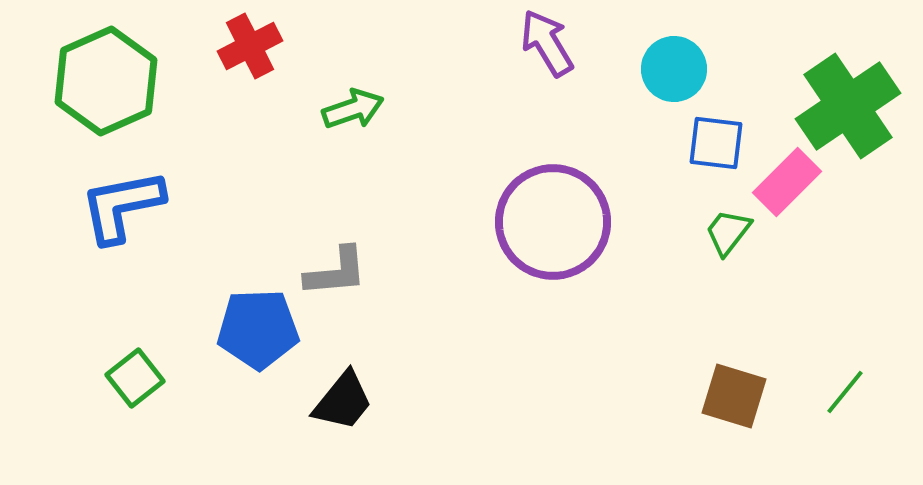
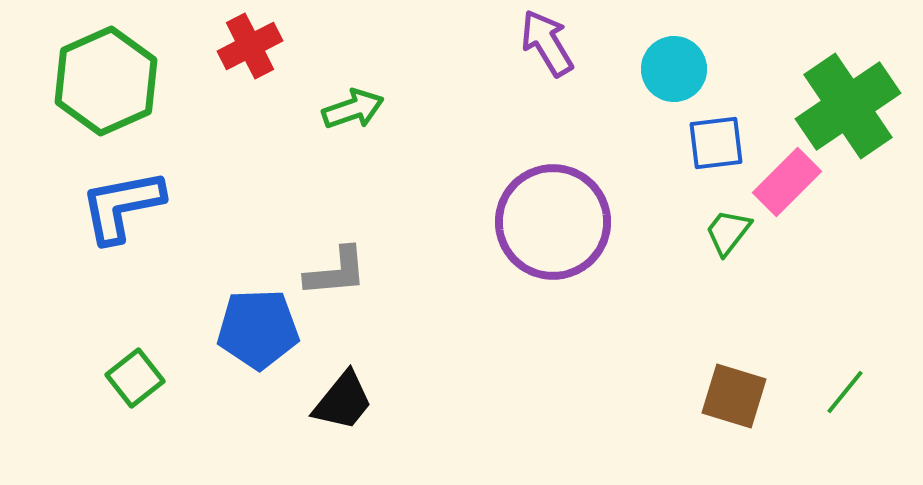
blue square: rotated 14 degrees counterclockwise
